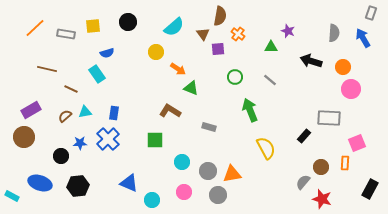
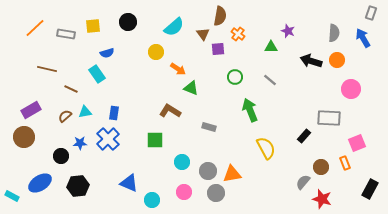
orange circle at (343, 67): moved 6 px left, 7 px up
orange rectangle at (345, 163): rotated 24 degrees counterclockwise
blue ellipse at (40, 183): rotated 50 degrees counterclockwise
gray circle at (218, 195): moved 2 px left, 2 px up
